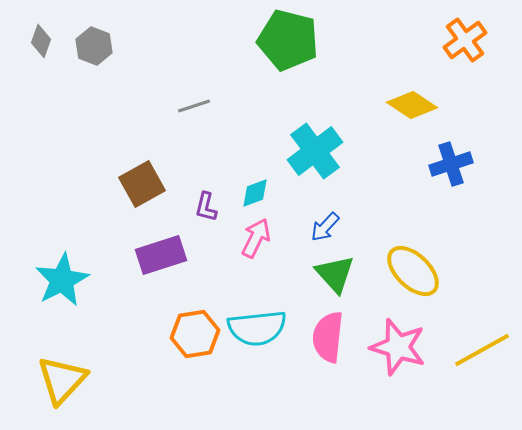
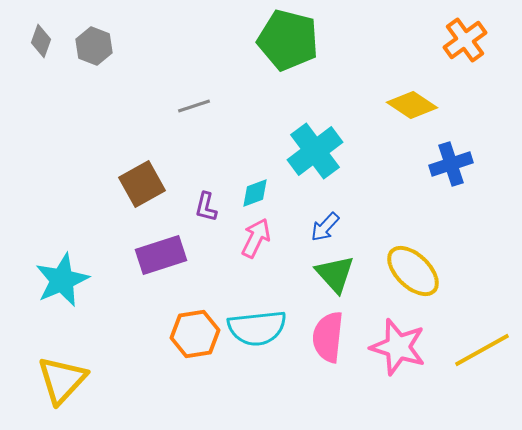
cyan star: rotated 4 degrees clockwise
